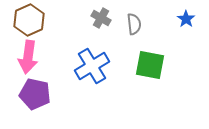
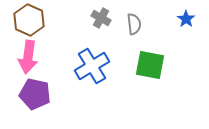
brown hexagon: rotated 12 degrees counterclockwise
